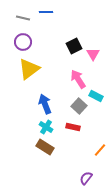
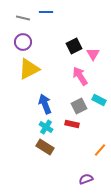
yellow triangle: rotated 10 degrees clockwise
pink arrow: moved 2 px right, 3 px up
cyan rectangle: moved 3 px right, 4 px down
gray square: rotated 21 degrees clockwise
red rectangle: moved 1 px left, 3 px up
purple semicircle: moved 1 px down; rotated 32 degrees clockwise
